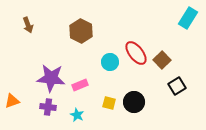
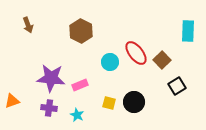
cyan rectangle: moved 13 px down; rotated 30 degrees counterclockwise
purple cross: moved 1 px right, 1 px down
